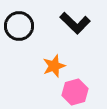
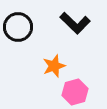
black circle: moved 1 px left, 1 px down
